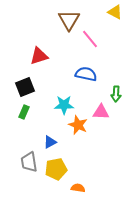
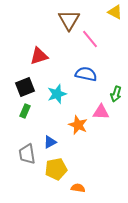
green arrow: rotated 14 degrees clockwise
cyan star: moved 7 px left, 11 px up; rotated 18 degrees counterclockwise
green rectangle: moved 1 px right, 1 px up
gray trapezoid: moved 2 px left, 8 px up
